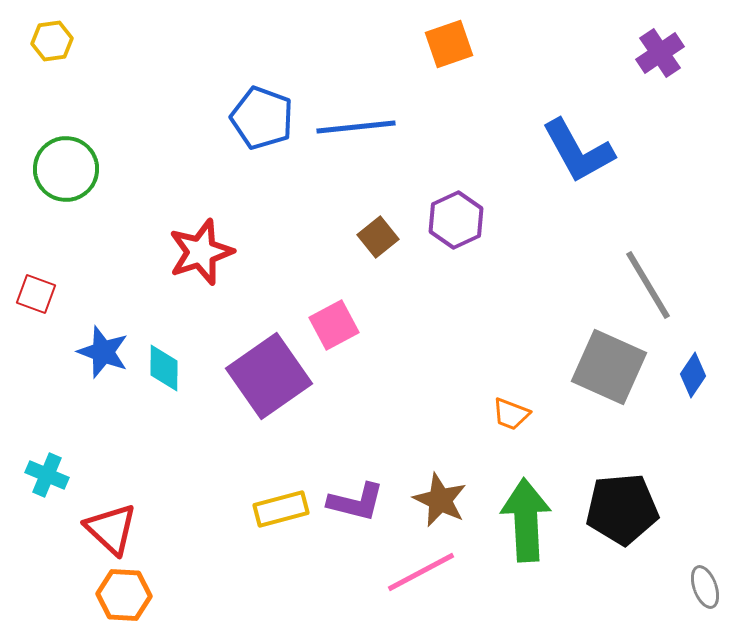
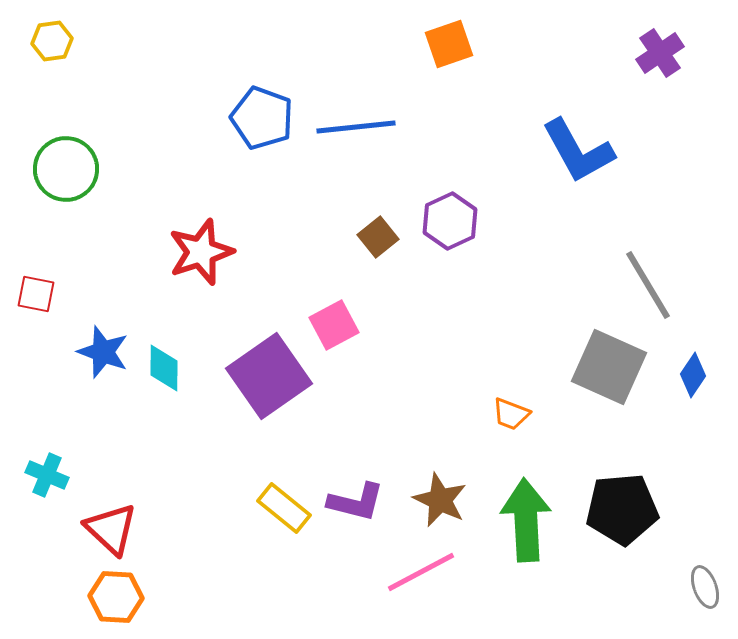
purple hexagon: moved 6 px left, 1 px down
red square: rotated 9 degrees counterclockwise
yellow rectangle: moved 3 px right, 1 px up; rotated 54 degrees clockwise
orange hexagon: moved 8 px left, 2 px down
